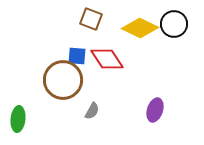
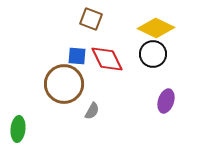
black circle: moved 21 px left, 30 px down
yellow diamond: moved 16 px right
red diamond: rotated 8 degrees clockwise
brown circle: moved 1 px right, 4 px down
purple ellipse: moved 11 px right, 9 px up
green ellipse: moved 10 px down
